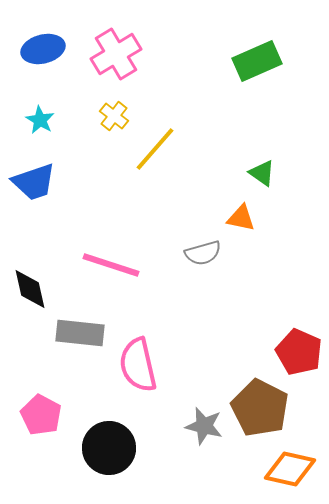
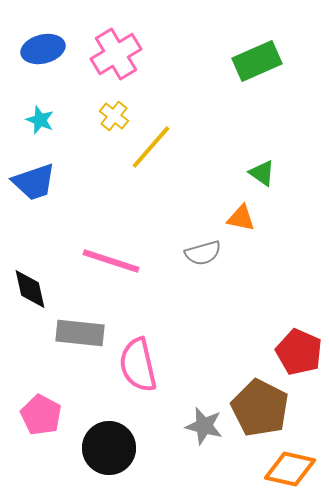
cyan star: rotated 8 degrees counterclockwise
yellow line: moved 4 px left, 2 px up
pink line: moved 4 px up
